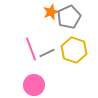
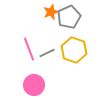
pink line: moved 2 px left
